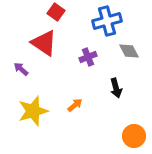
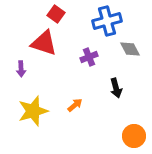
red square: moved 2 px down
red triangle: rotated 16 degrees counterclockwise
gray diamond: moved 1 px right, 2 px up
purple cross: moved 1 px right
purple arrow: rotated 133 degrees counterclockwise
